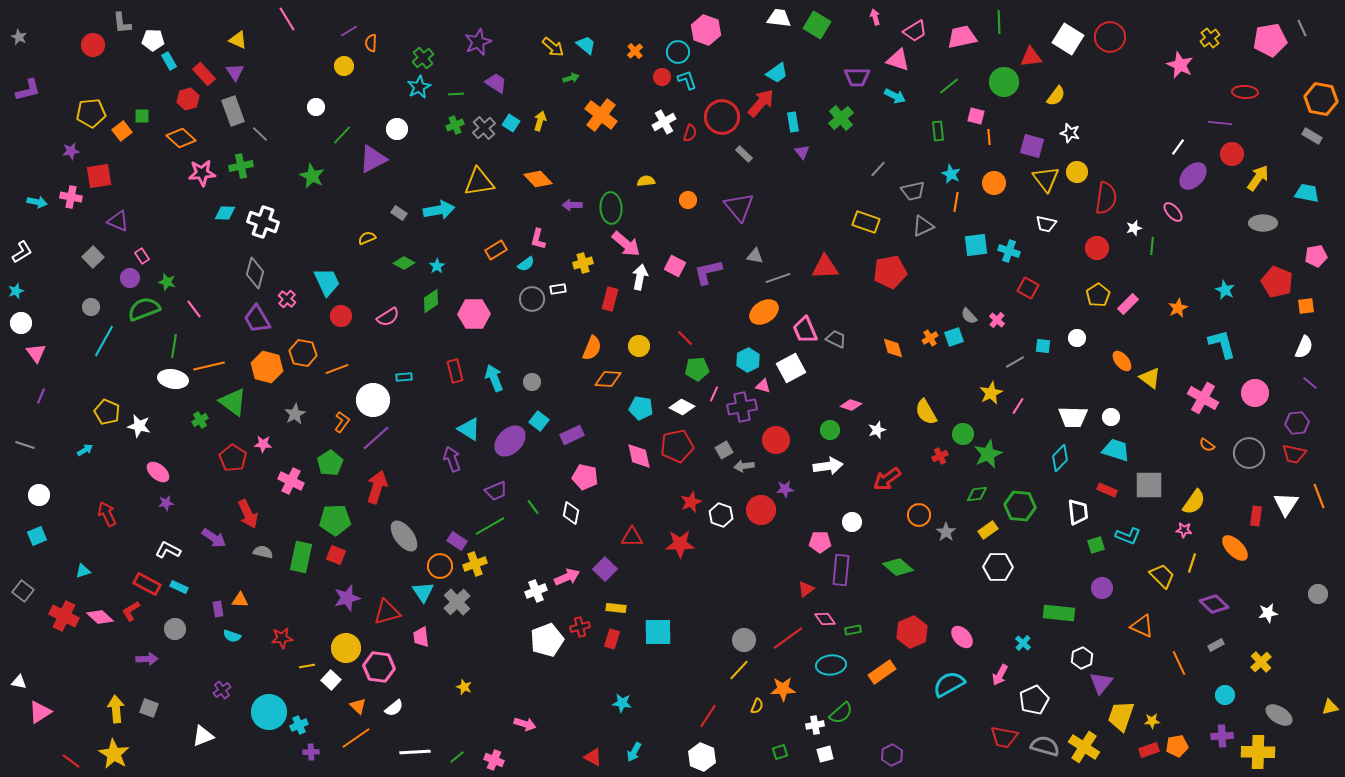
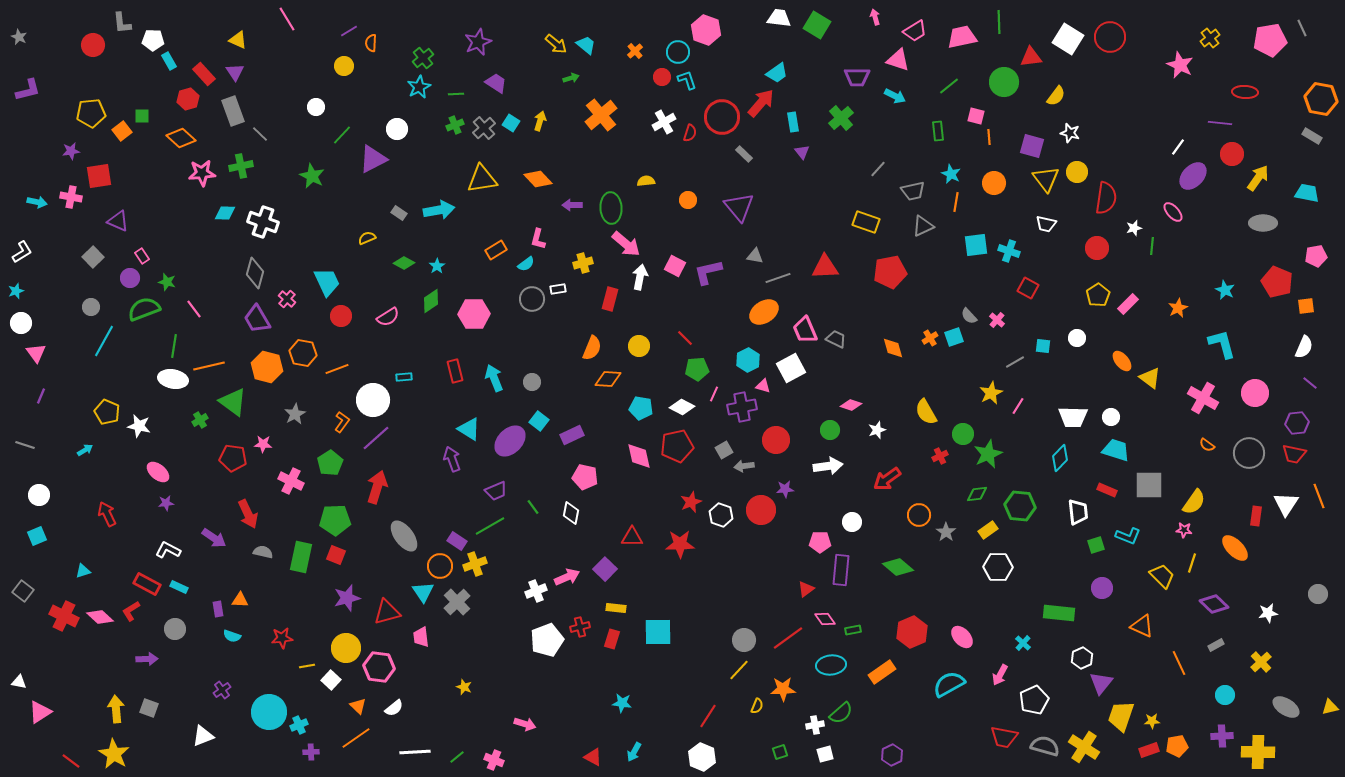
yellow arrow at (553, 47): moved 3 px right, 3 px up
orange cross at (601, 115): rotated 12 degrees clockwise
yellow triangle at (479, 182): moved 3 px right, 3 px up
red pentagon at (233, 458): rotated 24 degrees counterclockwise
gray ellipse at (1279, 715): moved 7 px right, 8 px up
